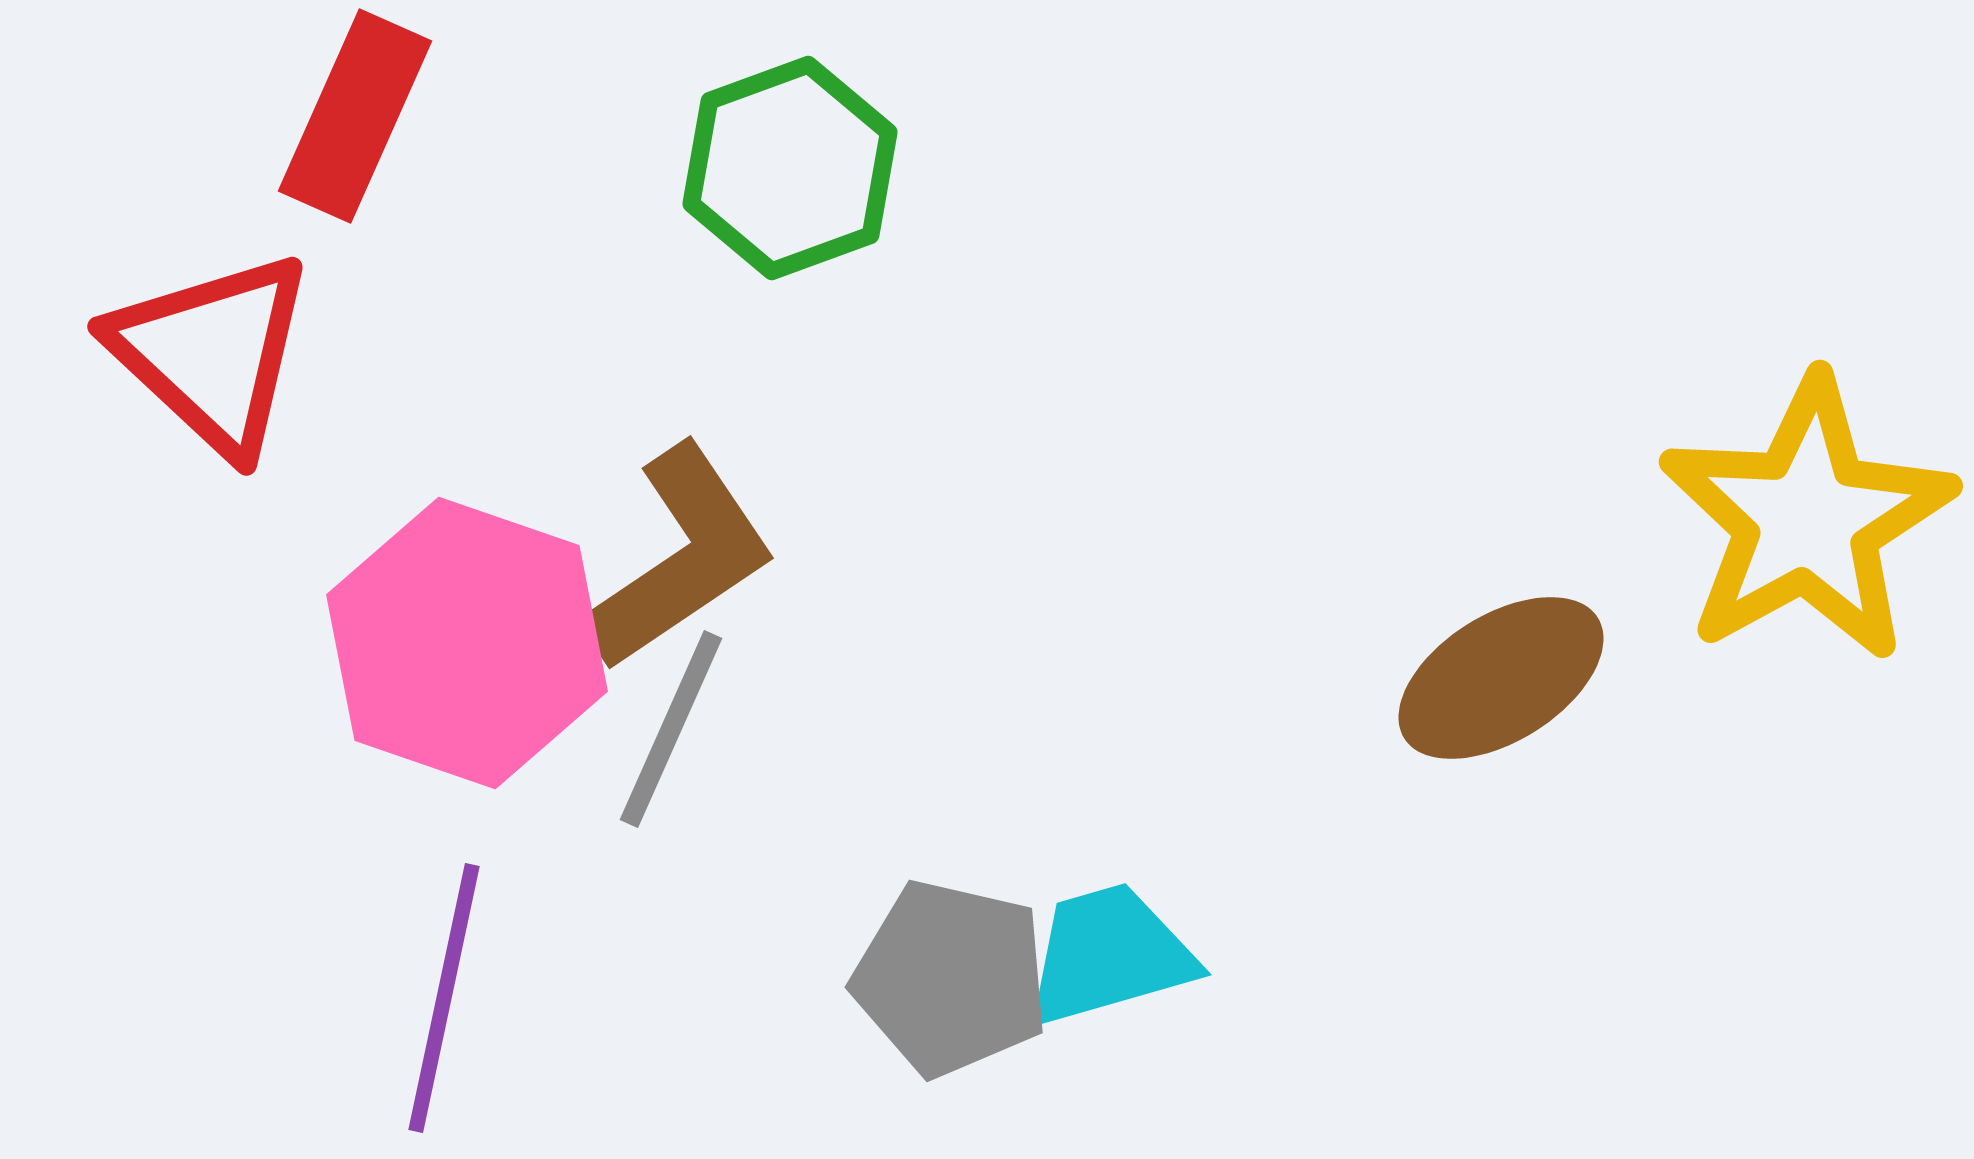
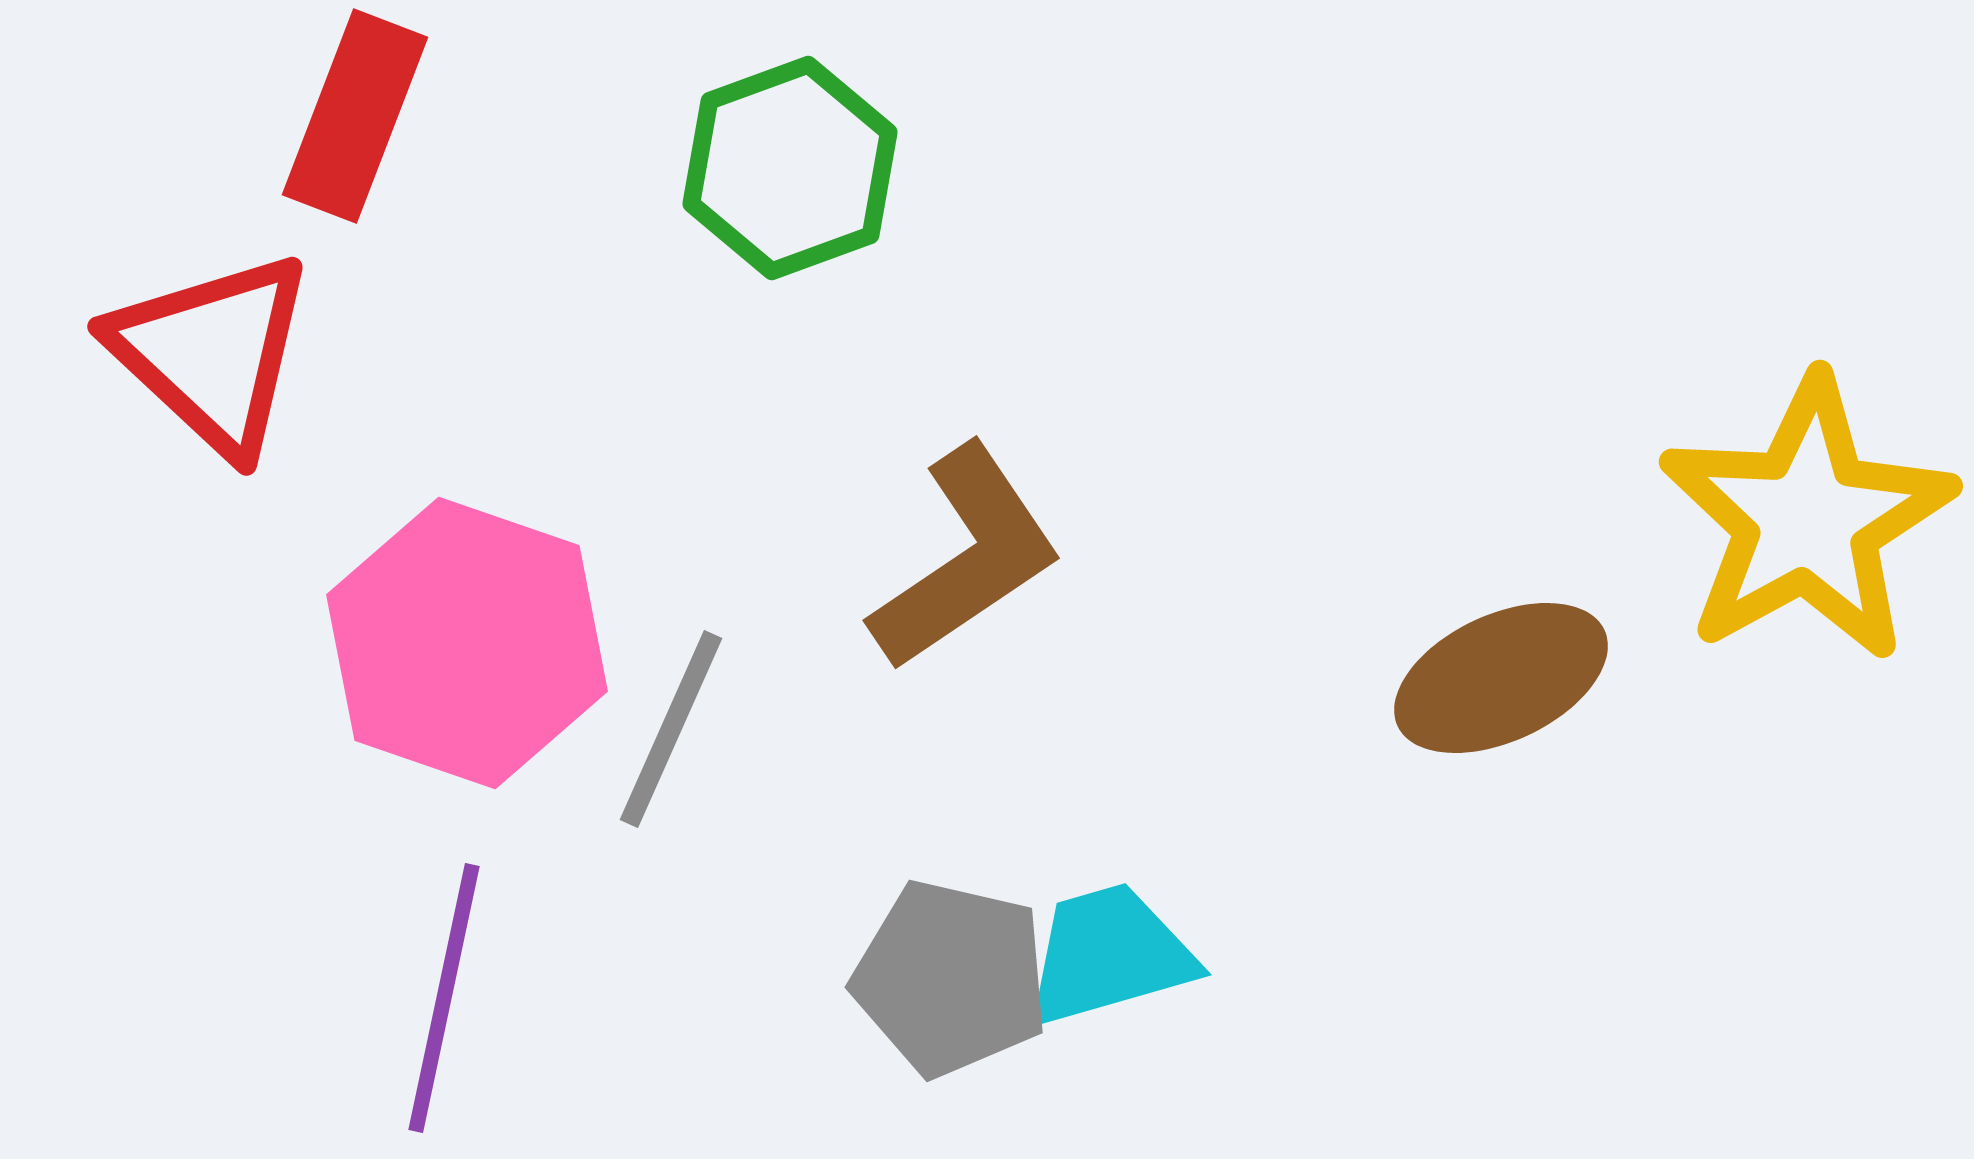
red rectangle: rotated 3 degrees counterclockwise
brown L-shape: moved 286 px right
brown ellipse: rotated 7 degrees clockwise
